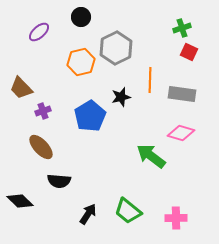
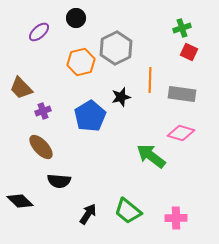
black circle: moved 5 px left, 1 px down
